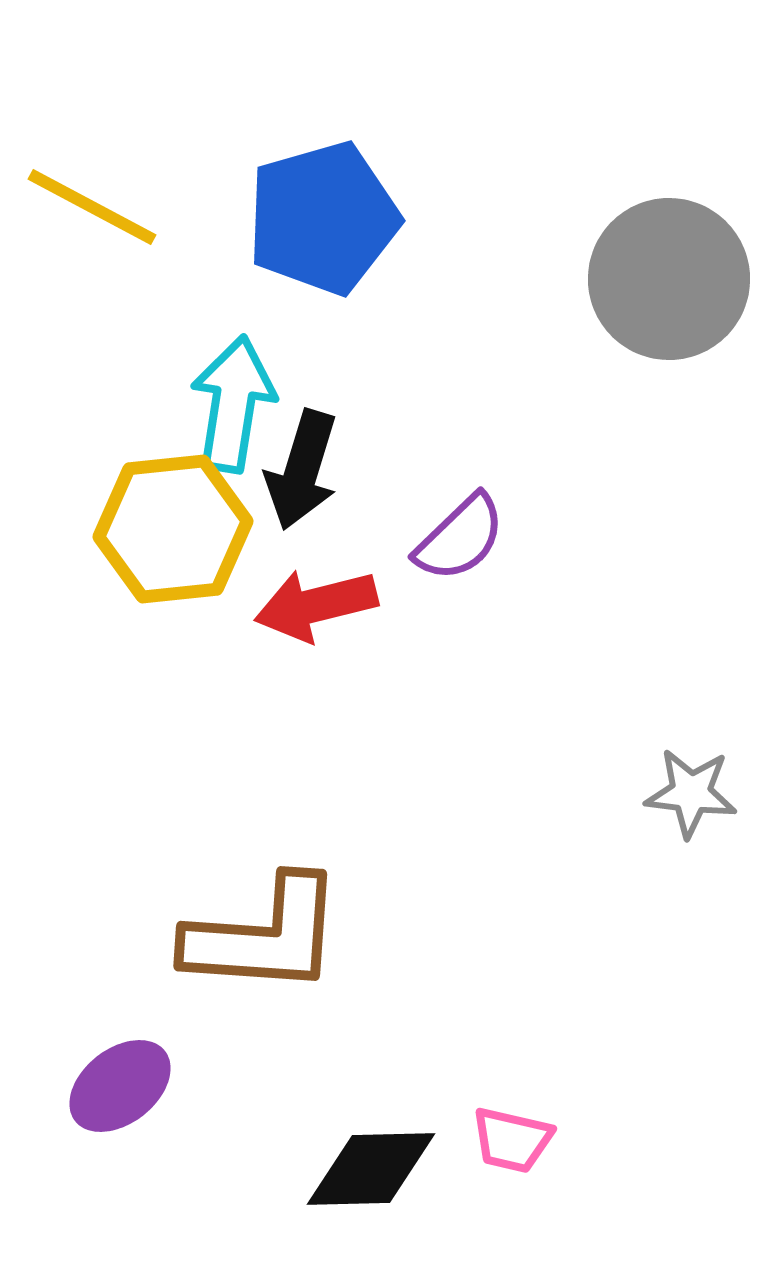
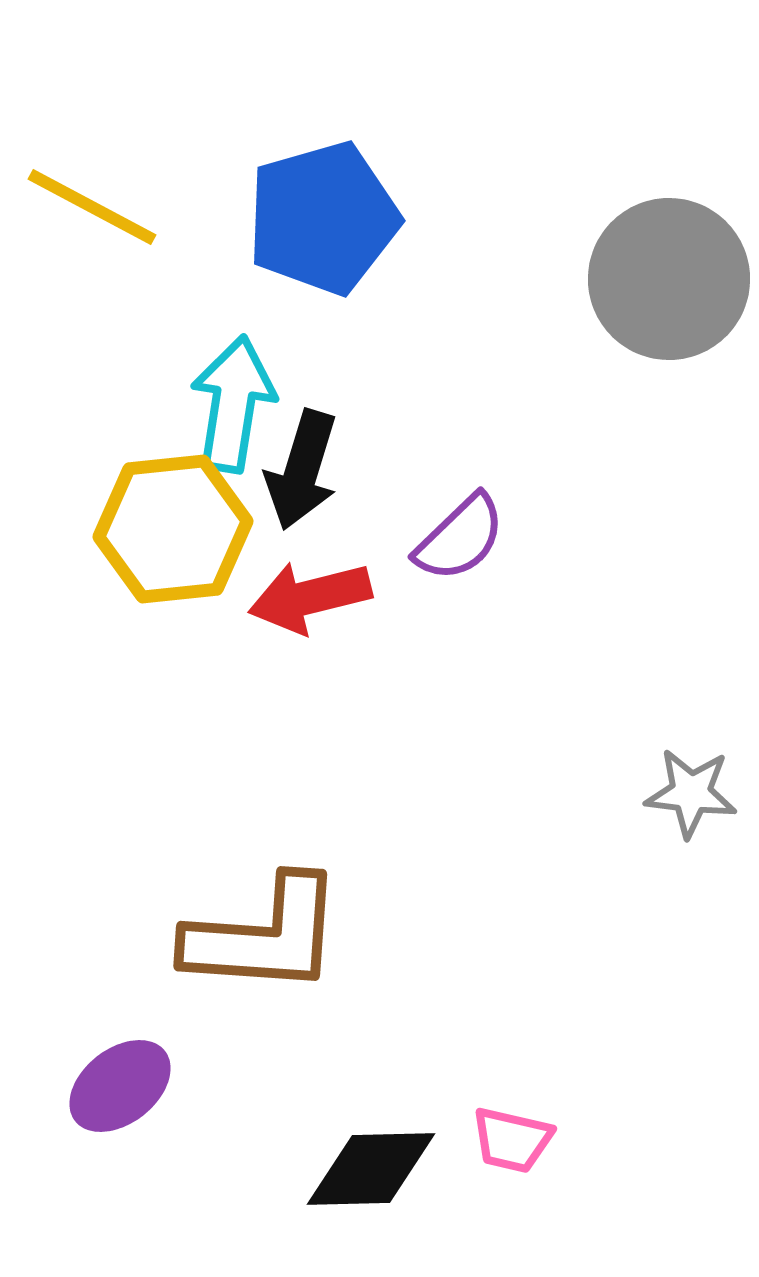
red arrow: moved 6 px left, 8 px up
